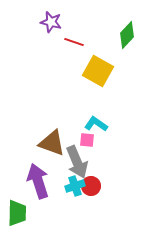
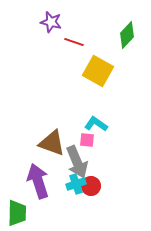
cyan cross: moved 1 px right, 2 px up
